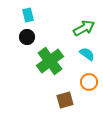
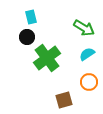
cyan rectangle: moved 3 px right, 2 px down
green arrow: rotated 60 degrees clockwise
cyan semicircle: rotated 70 degrees counterclockwise
green cross: moved 3 px left, 3 px up
brown square: moved 1 px left
